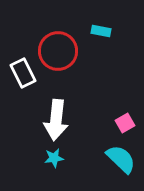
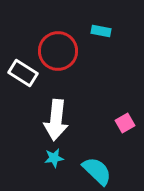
white rectangle: rotated 32 degrees counterclockwise
cyan semicircle: moved 24 px left, 12 px down
